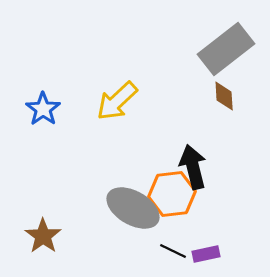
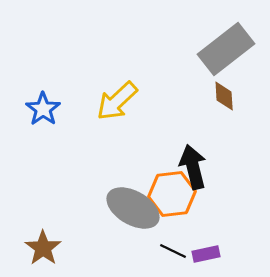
brown star: moved 12 px down
